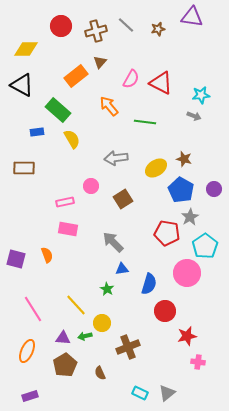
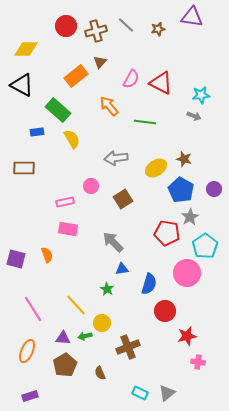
red circle at (61, 26): moved 5 px right
